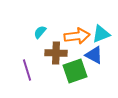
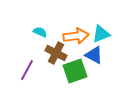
cyan semicircle: rotated 72 degrees clockwise
orange arrow: moved 1 px left
brown cross: rotated 25 degrees clockwise
purple line: rotated 45 degrees clockwise
